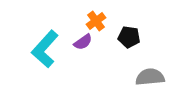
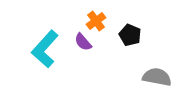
black pentagon: moved 1 px right, 2 px up; rotated 15 degrees clockwise
purple semicircle: rotated 84 degrees clockwise
gray semicircle: moved 7 px right; rotated 16 degrees clockwise
